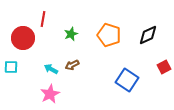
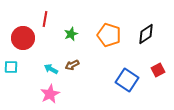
red line: moved 2 px right
black diamond: moved 2 px left, 1 px up; rotated 10 degrees counterclockwise
red square: moved 6 px left, 3 px down
